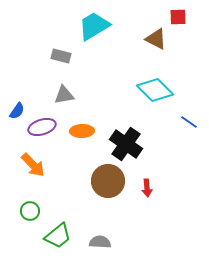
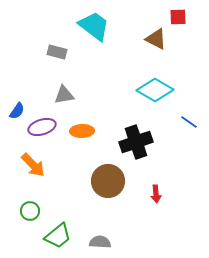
cyan trapezoid: rotated 68 degrees clockwise
gray rectangle: moved 4 px left, 4 px up
cyan diamond: rotated 15 degrees counterclockwise
black cross: moved 10 px right, 2 px up; rotated 36 degrees clockwise
red arrow: moved 9 px right, 6 px down
